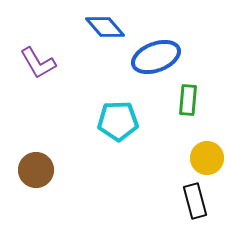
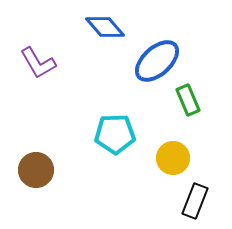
blue ellipse: moved 1 px right, 4 px down; rotated 21 degrees counterclockwise
green rectangle: rotated 28 degrees counterclockwise
cyan pentagon: moved 3 px left, 13 px down
yellow circle: moved 34 px left
black rectangle: rotated 36 degrees clockwise
